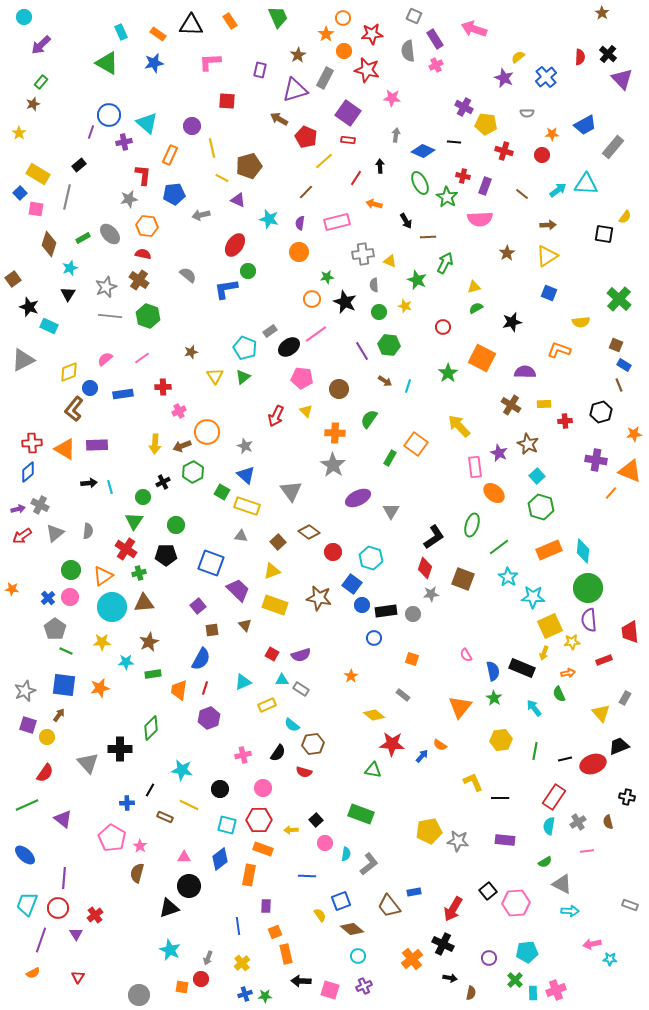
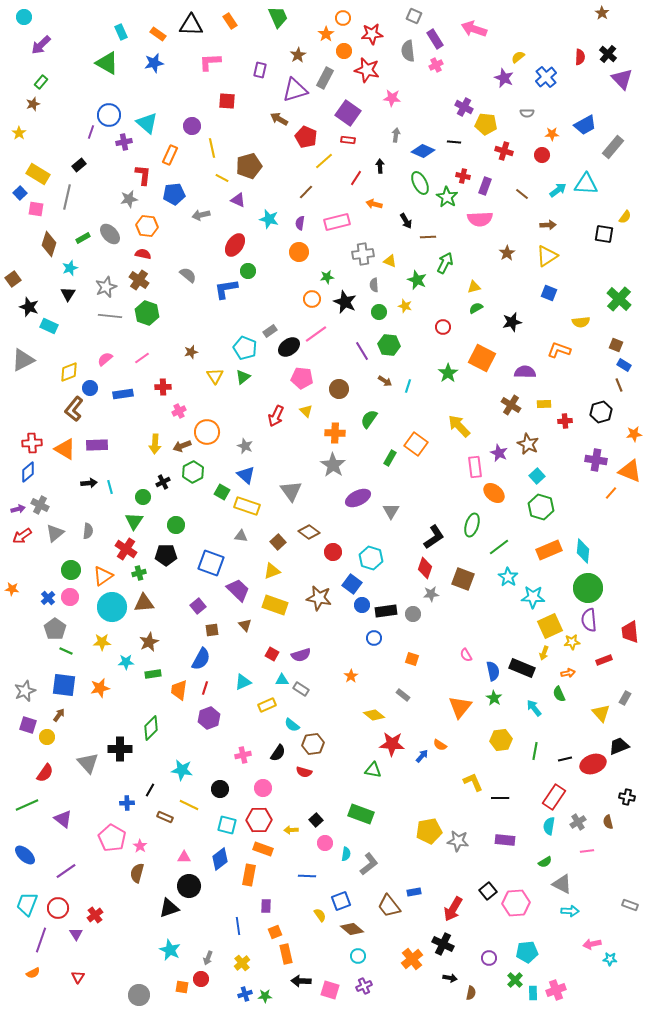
green hexagon at (148, 316): moved 1 px left, 3 px up
purple line at (64, 878): moved 2 px right, 7 px up; rotated 50 degrees clockwise
